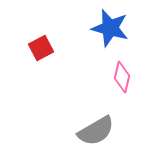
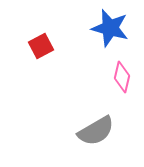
red square: moved 2 px up
